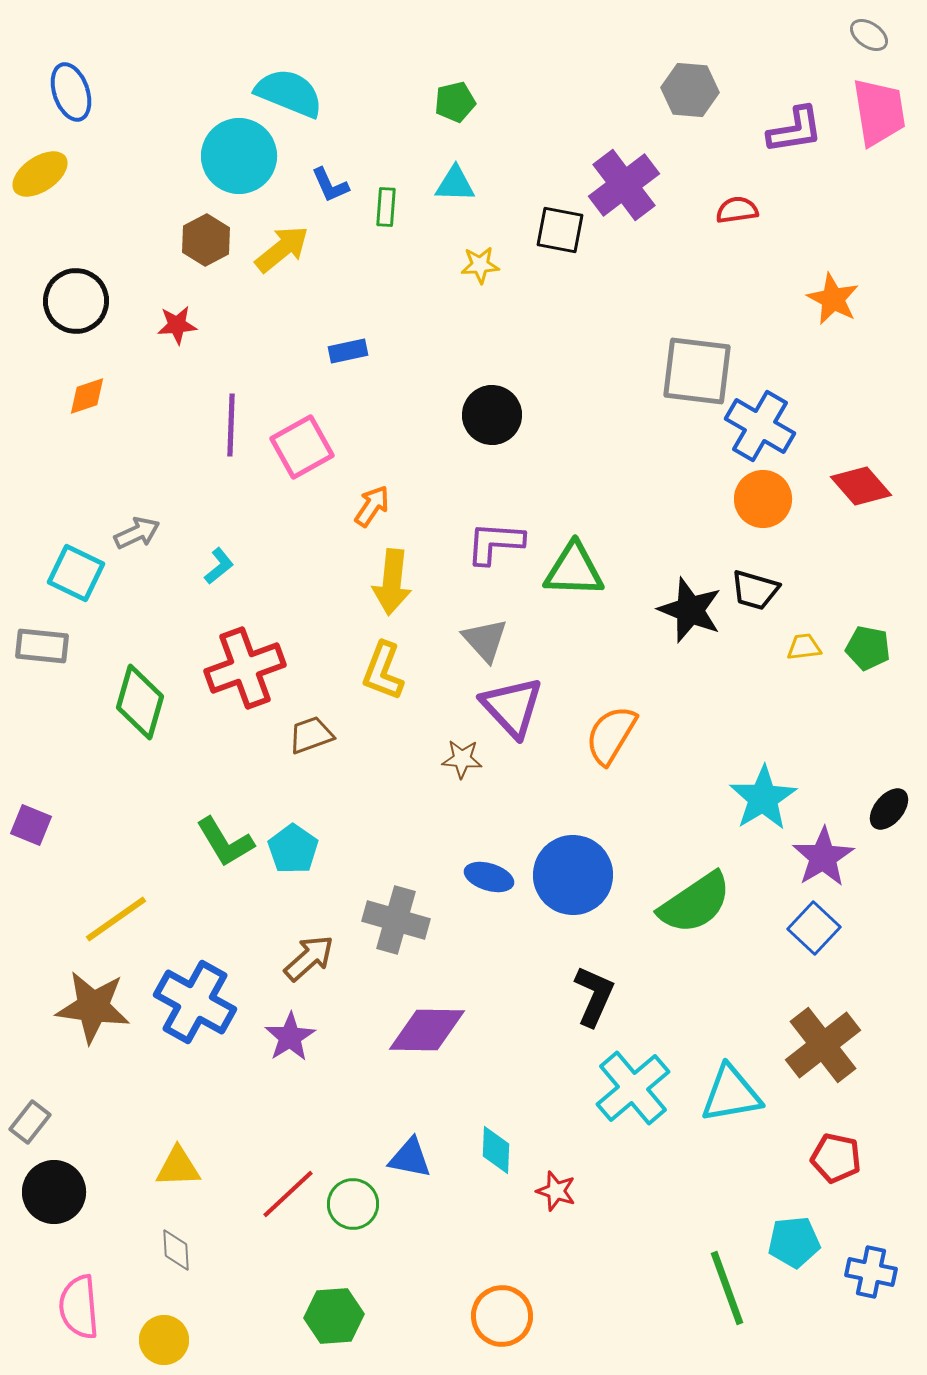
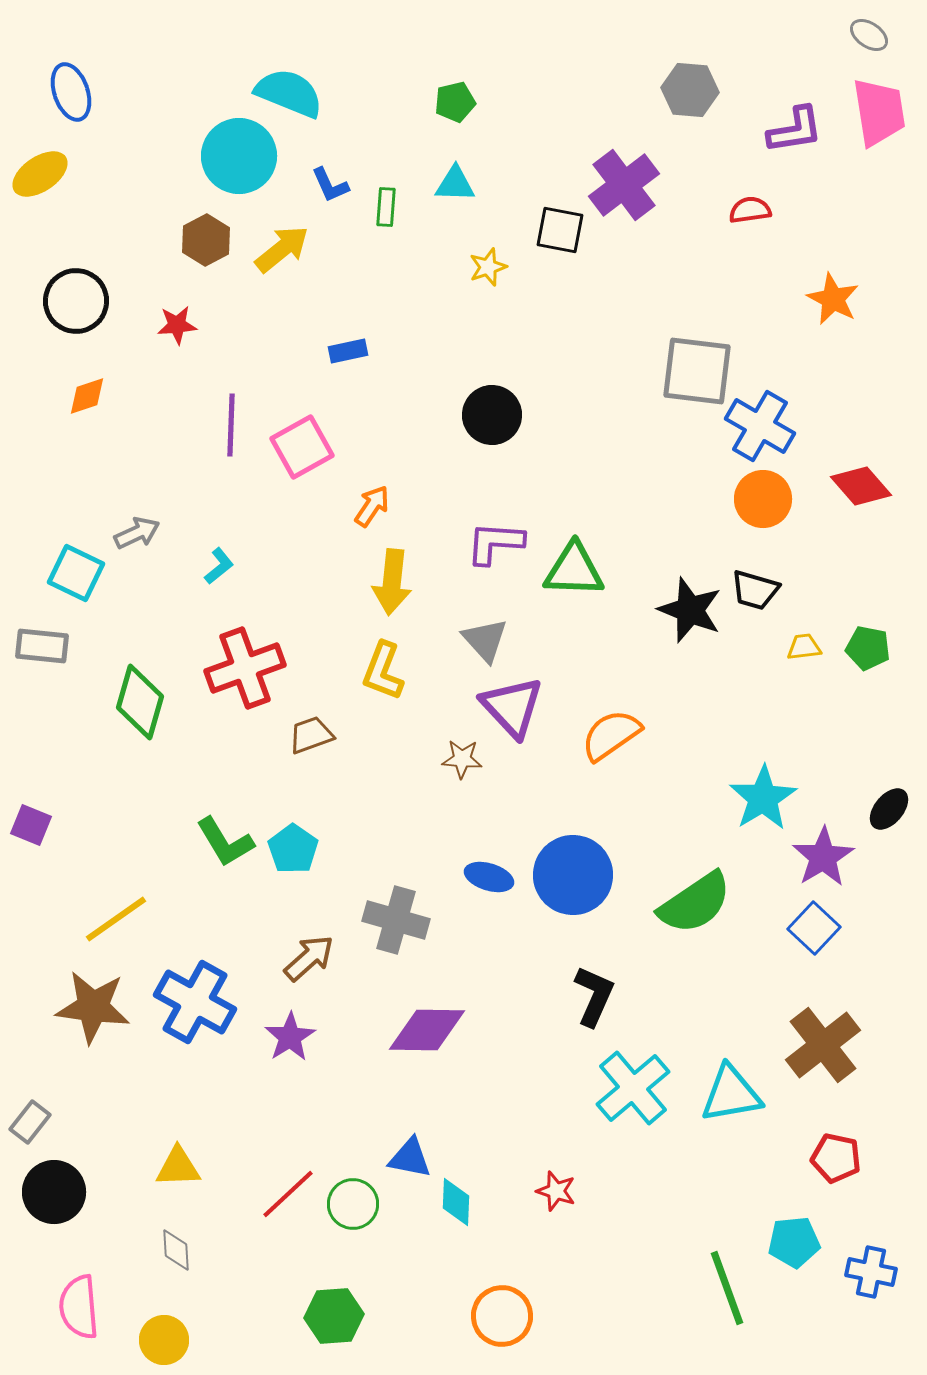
red semicircle at (737, 210): moved 13 px right
yellow star at (480, 265): moved 8 px right, 2 px down; rotated 15 degrees counterclockwise
orange semicircle at (611, 735): rotated 24 degrees clockwise
cyan diamond at (496, 1150): moved 40 px left, 52 px down
